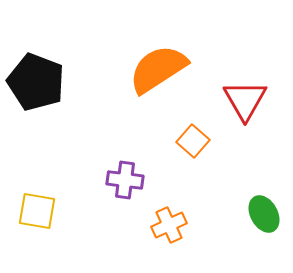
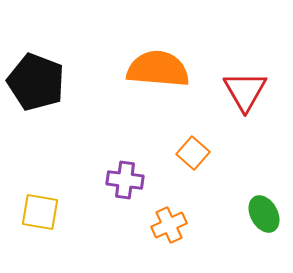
orange semicircle: rotated 38 degrees clockwise
red triangle: moved 9 px up
orange square: moved 12 px down
yellow square: moved 3 px right, 1 px down
